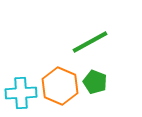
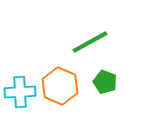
green pentagon: moved 10 px right
cyan cross: moved 1 px left, 1 px up
